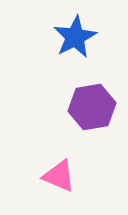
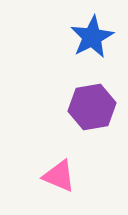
blue star: moved 17 px right
